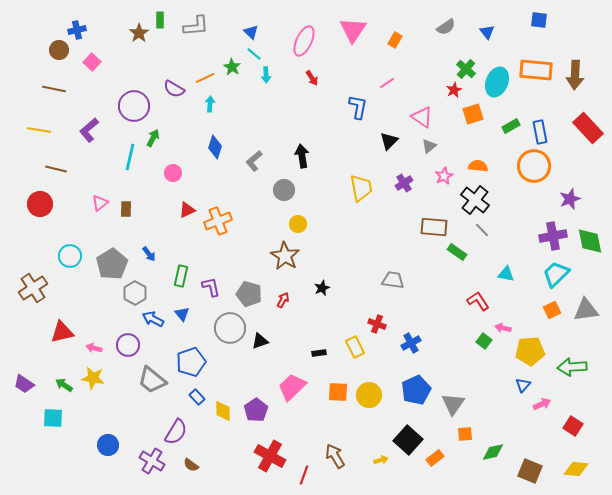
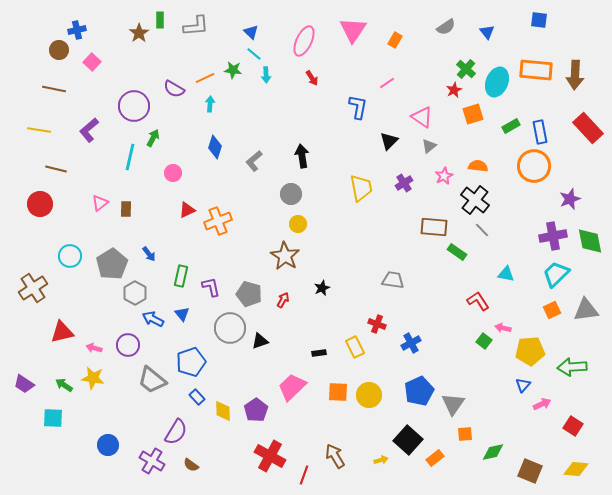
green star at (232, 67): moved 1 px right, 3 px down; rotated 24 degrees counterclockwise
gray circle at (284, 190): moved 7 px right, 4 px down
blue pentagon at (416, 390): moved 3 px right, 1 px down
